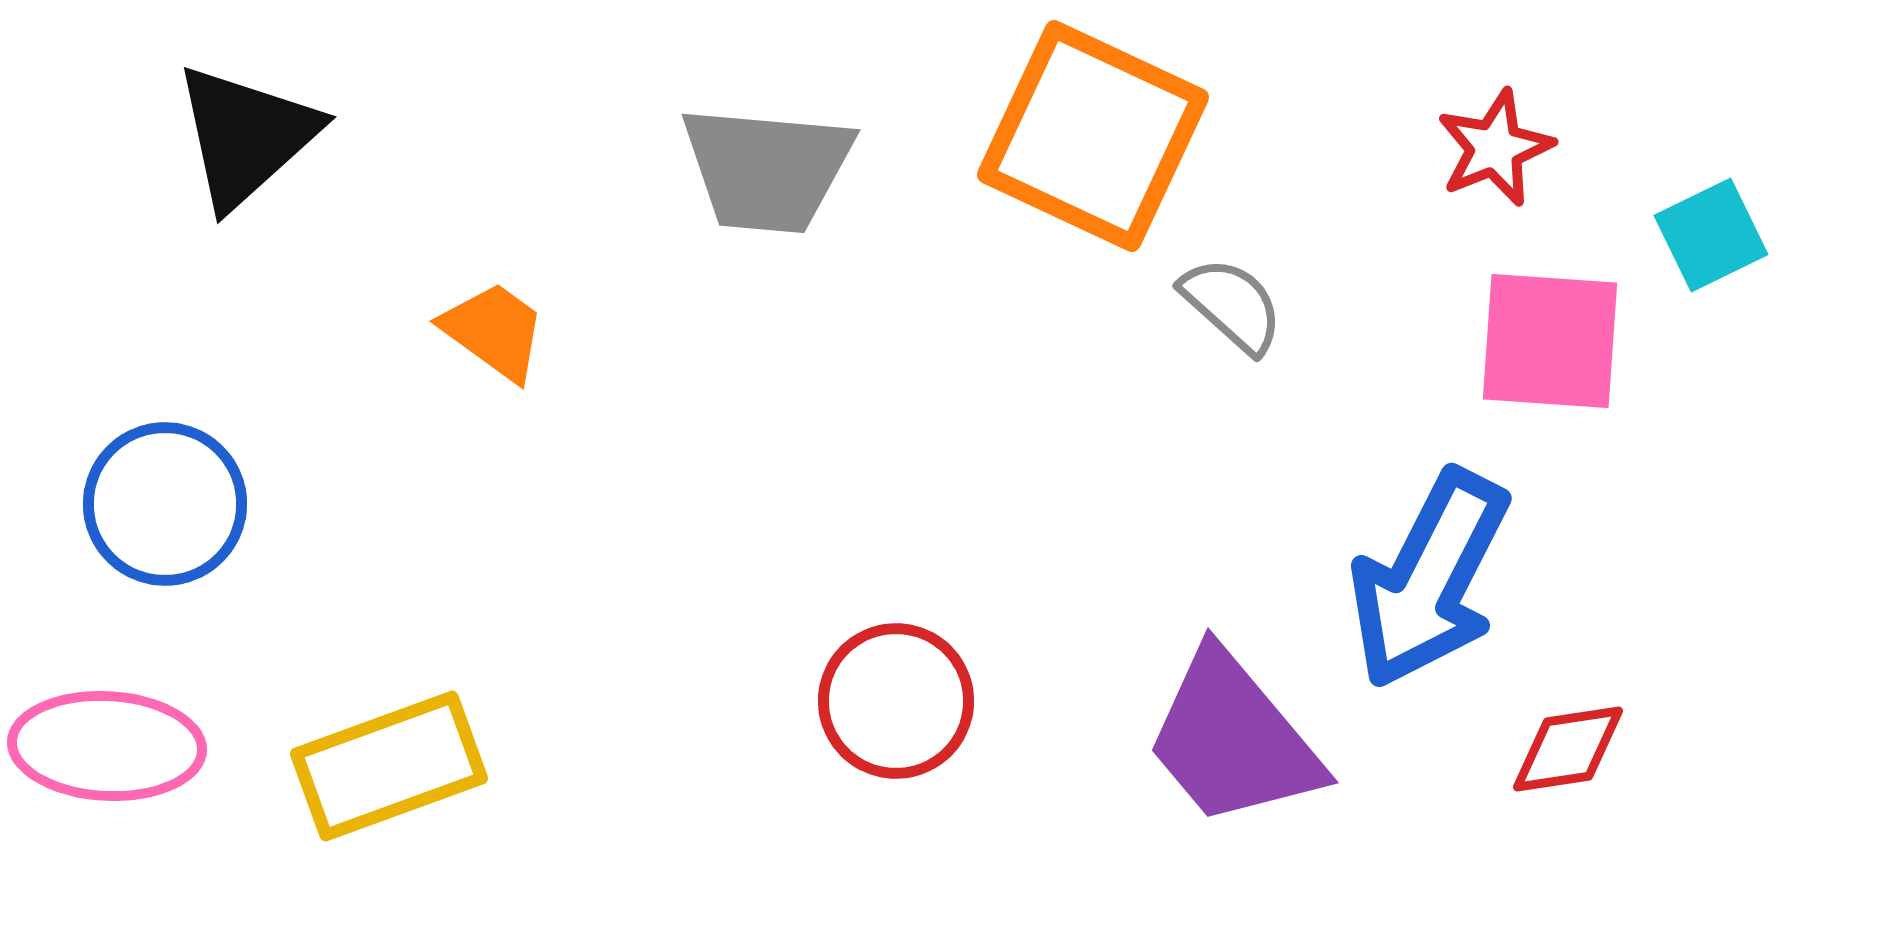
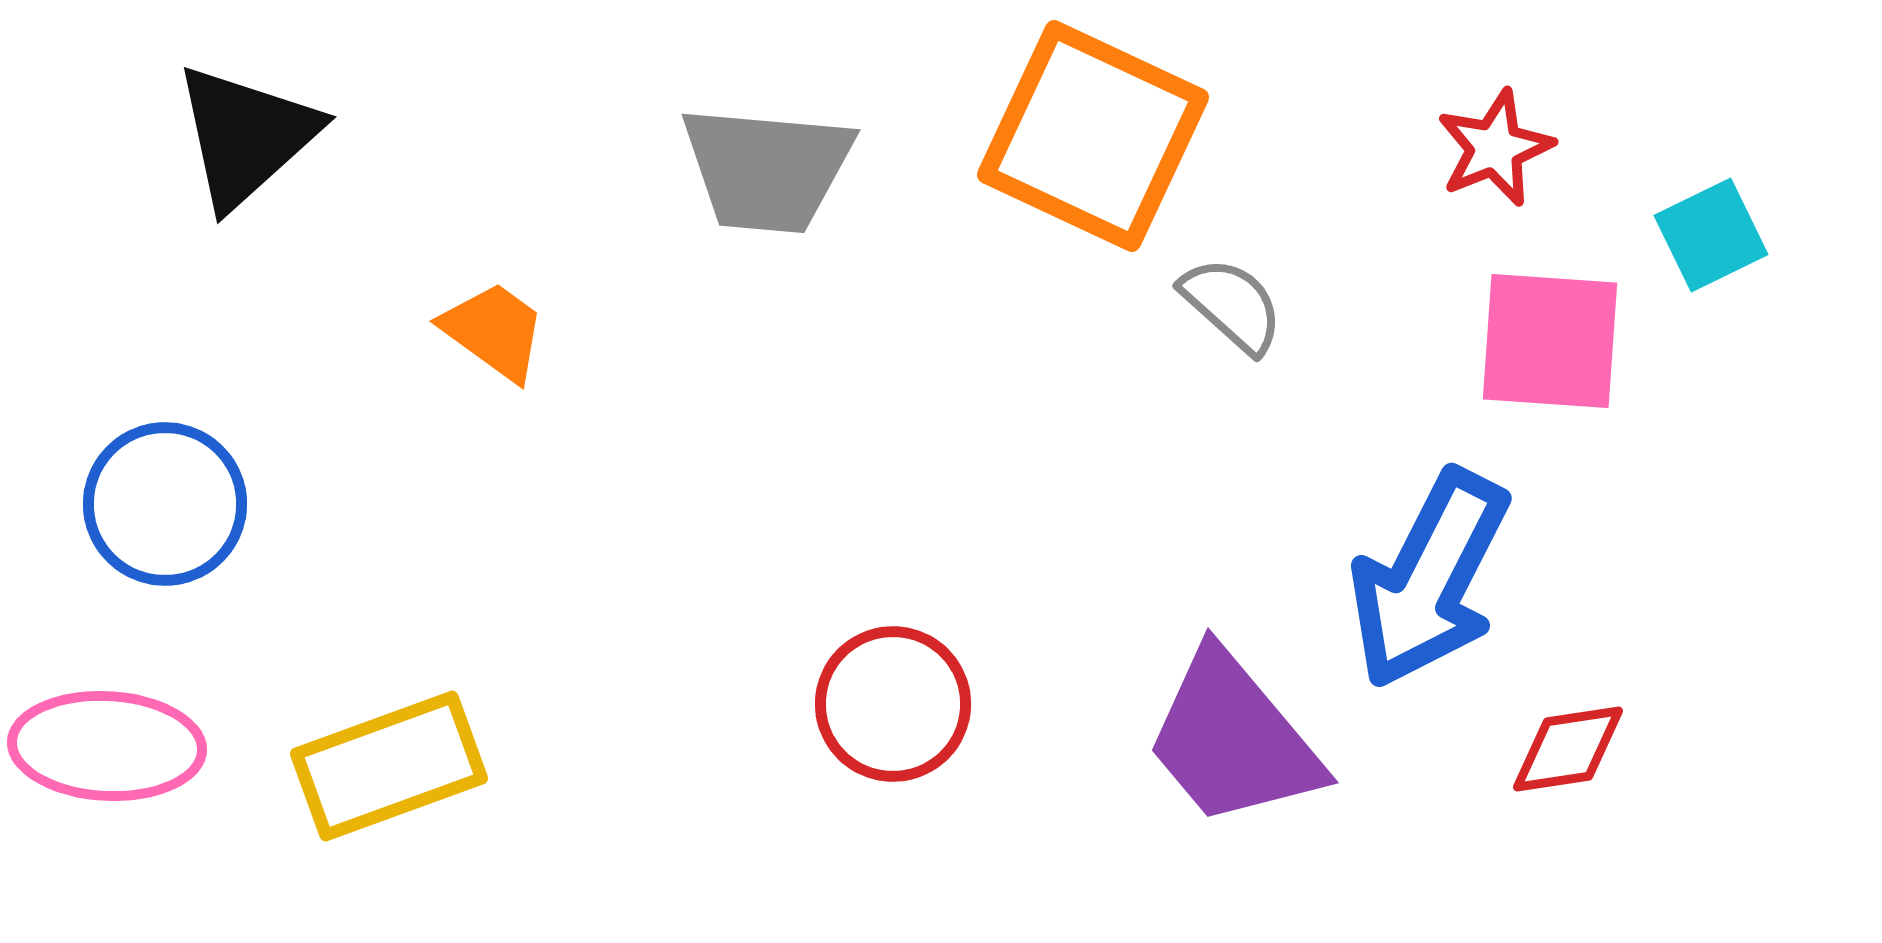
red circle: moved 3 px left, 3 px down
